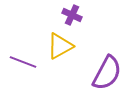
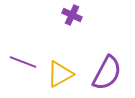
yellow triangle: moved 28 px down
